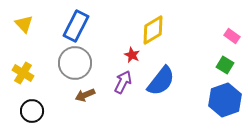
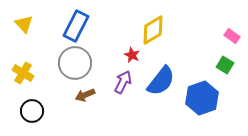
blue hexagon: moved 23 px left, 2 px up
